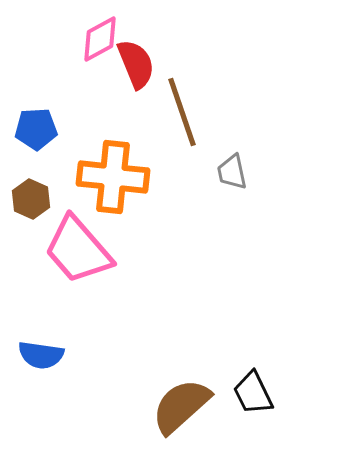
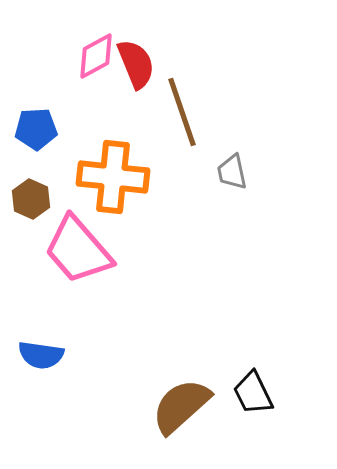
pink diamond: moved 4 px left, 17 px down
